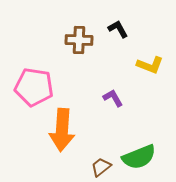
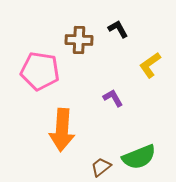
yellow L-shape: rotated 124 degrees clockwise
pink pentagon: moved 6 px right, 16 px up
